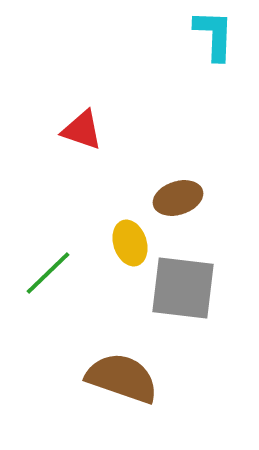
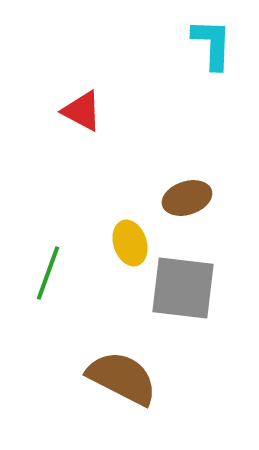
cyan L-shape: moved 2 px left, 9 px down
red triangle: moved 19 px up; rotated 9 degrees clockwise
brown ellipse: moved 9 px right
green line: rotated 26 degrees counterclockwise
brown semicircle: rotated 8 degrees clockwise
